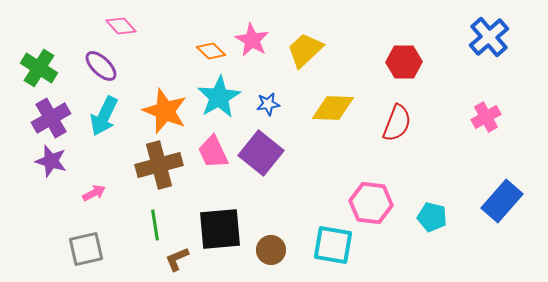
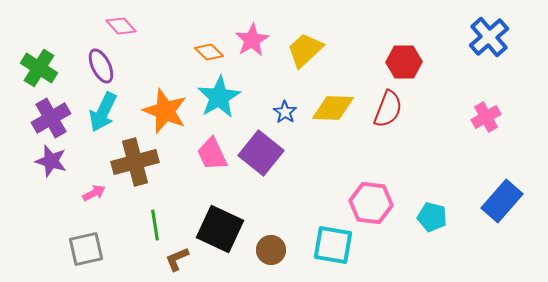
pink star: rotated 12 degrees clockwise
orange diamond: moved 2 px left, 1 px down
purple ellipse: rotated 20 degrees clockwise
blue star: moved 17 px right, 8 px down; rotated 30 degrees counterclockwise
cyan arrow: moved 1 px left, 4 px up
red semicircle: moved 9 px left, 14 px up
pink trapezoid: moved 1 px left, 2 px down
brown cross: moved 24 px left, 3 px up
black square: rotated 30 degrees clockwise
